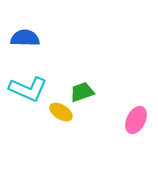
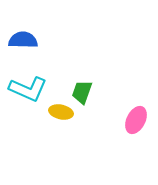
blue semicircle: moved 2 px left, 2 px down
green trapezoid: rotated 50 degrees counterclockwise
yellow ellipse: rotated 20 degrees counterclockwise
